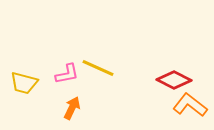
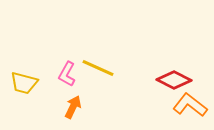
pink L-shape: rotated 130 degrees clockwise
orange arrow: moved 1 px right, 1 px up
